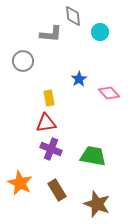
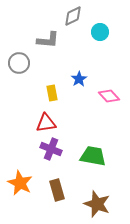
gray diamond: rotated 70 degrees clockwise
gray L-shape: moved 3 px left, 6 px down
gray circle: moved 4 px left, 2 px down
pink diamond: moved 3 px down
yellow rectangle: moved 3 px right, 5 px up
brown rectangle: rotated 15 degrees clockwise
